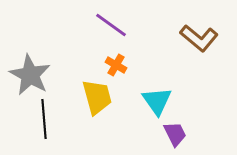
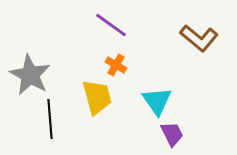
black line: moved 6 px right
purple trapezoid: moved 3 px left
